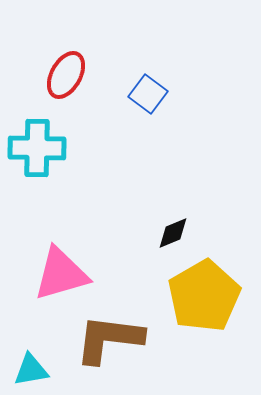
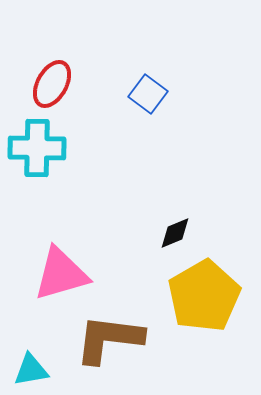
red ellipse: moved 14 px left, 9 px down
black diamond: moved 2 px right
